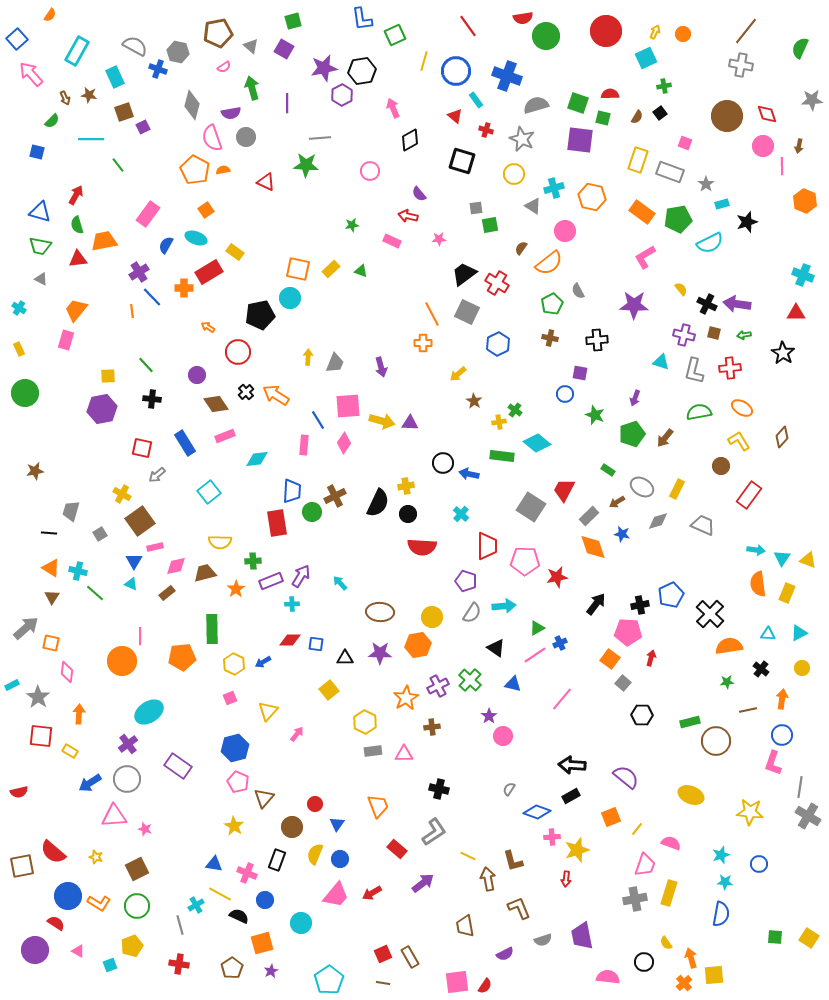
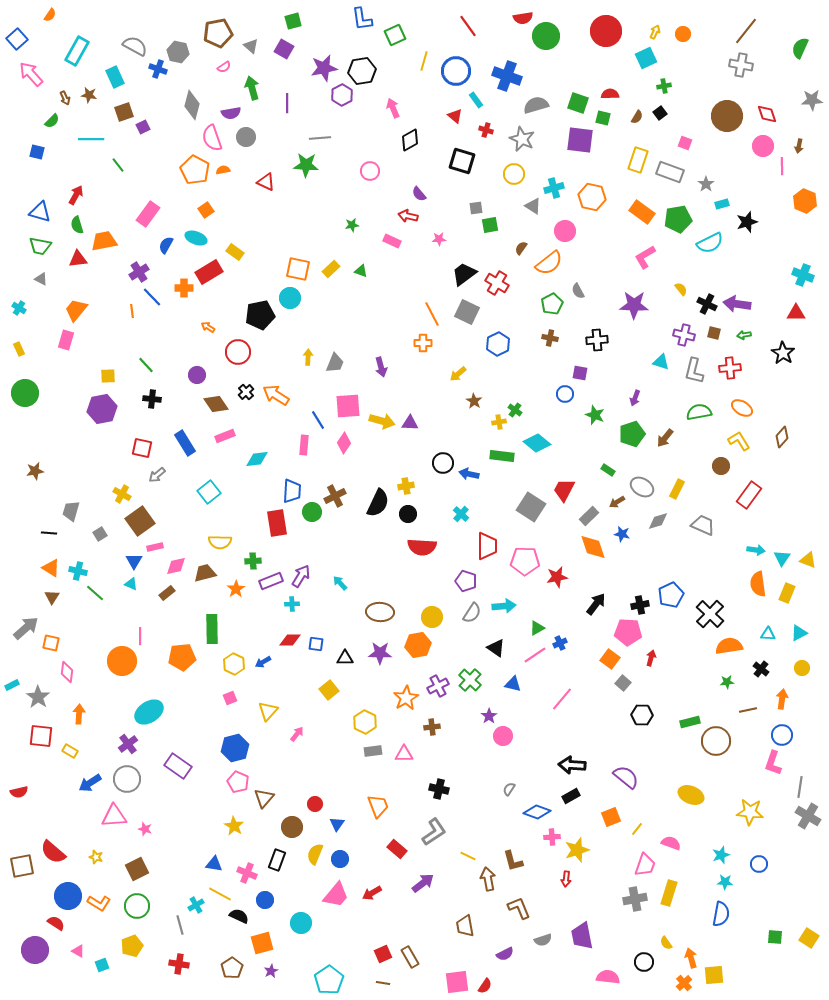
cyan square at (110, 965): moved 8 px left
